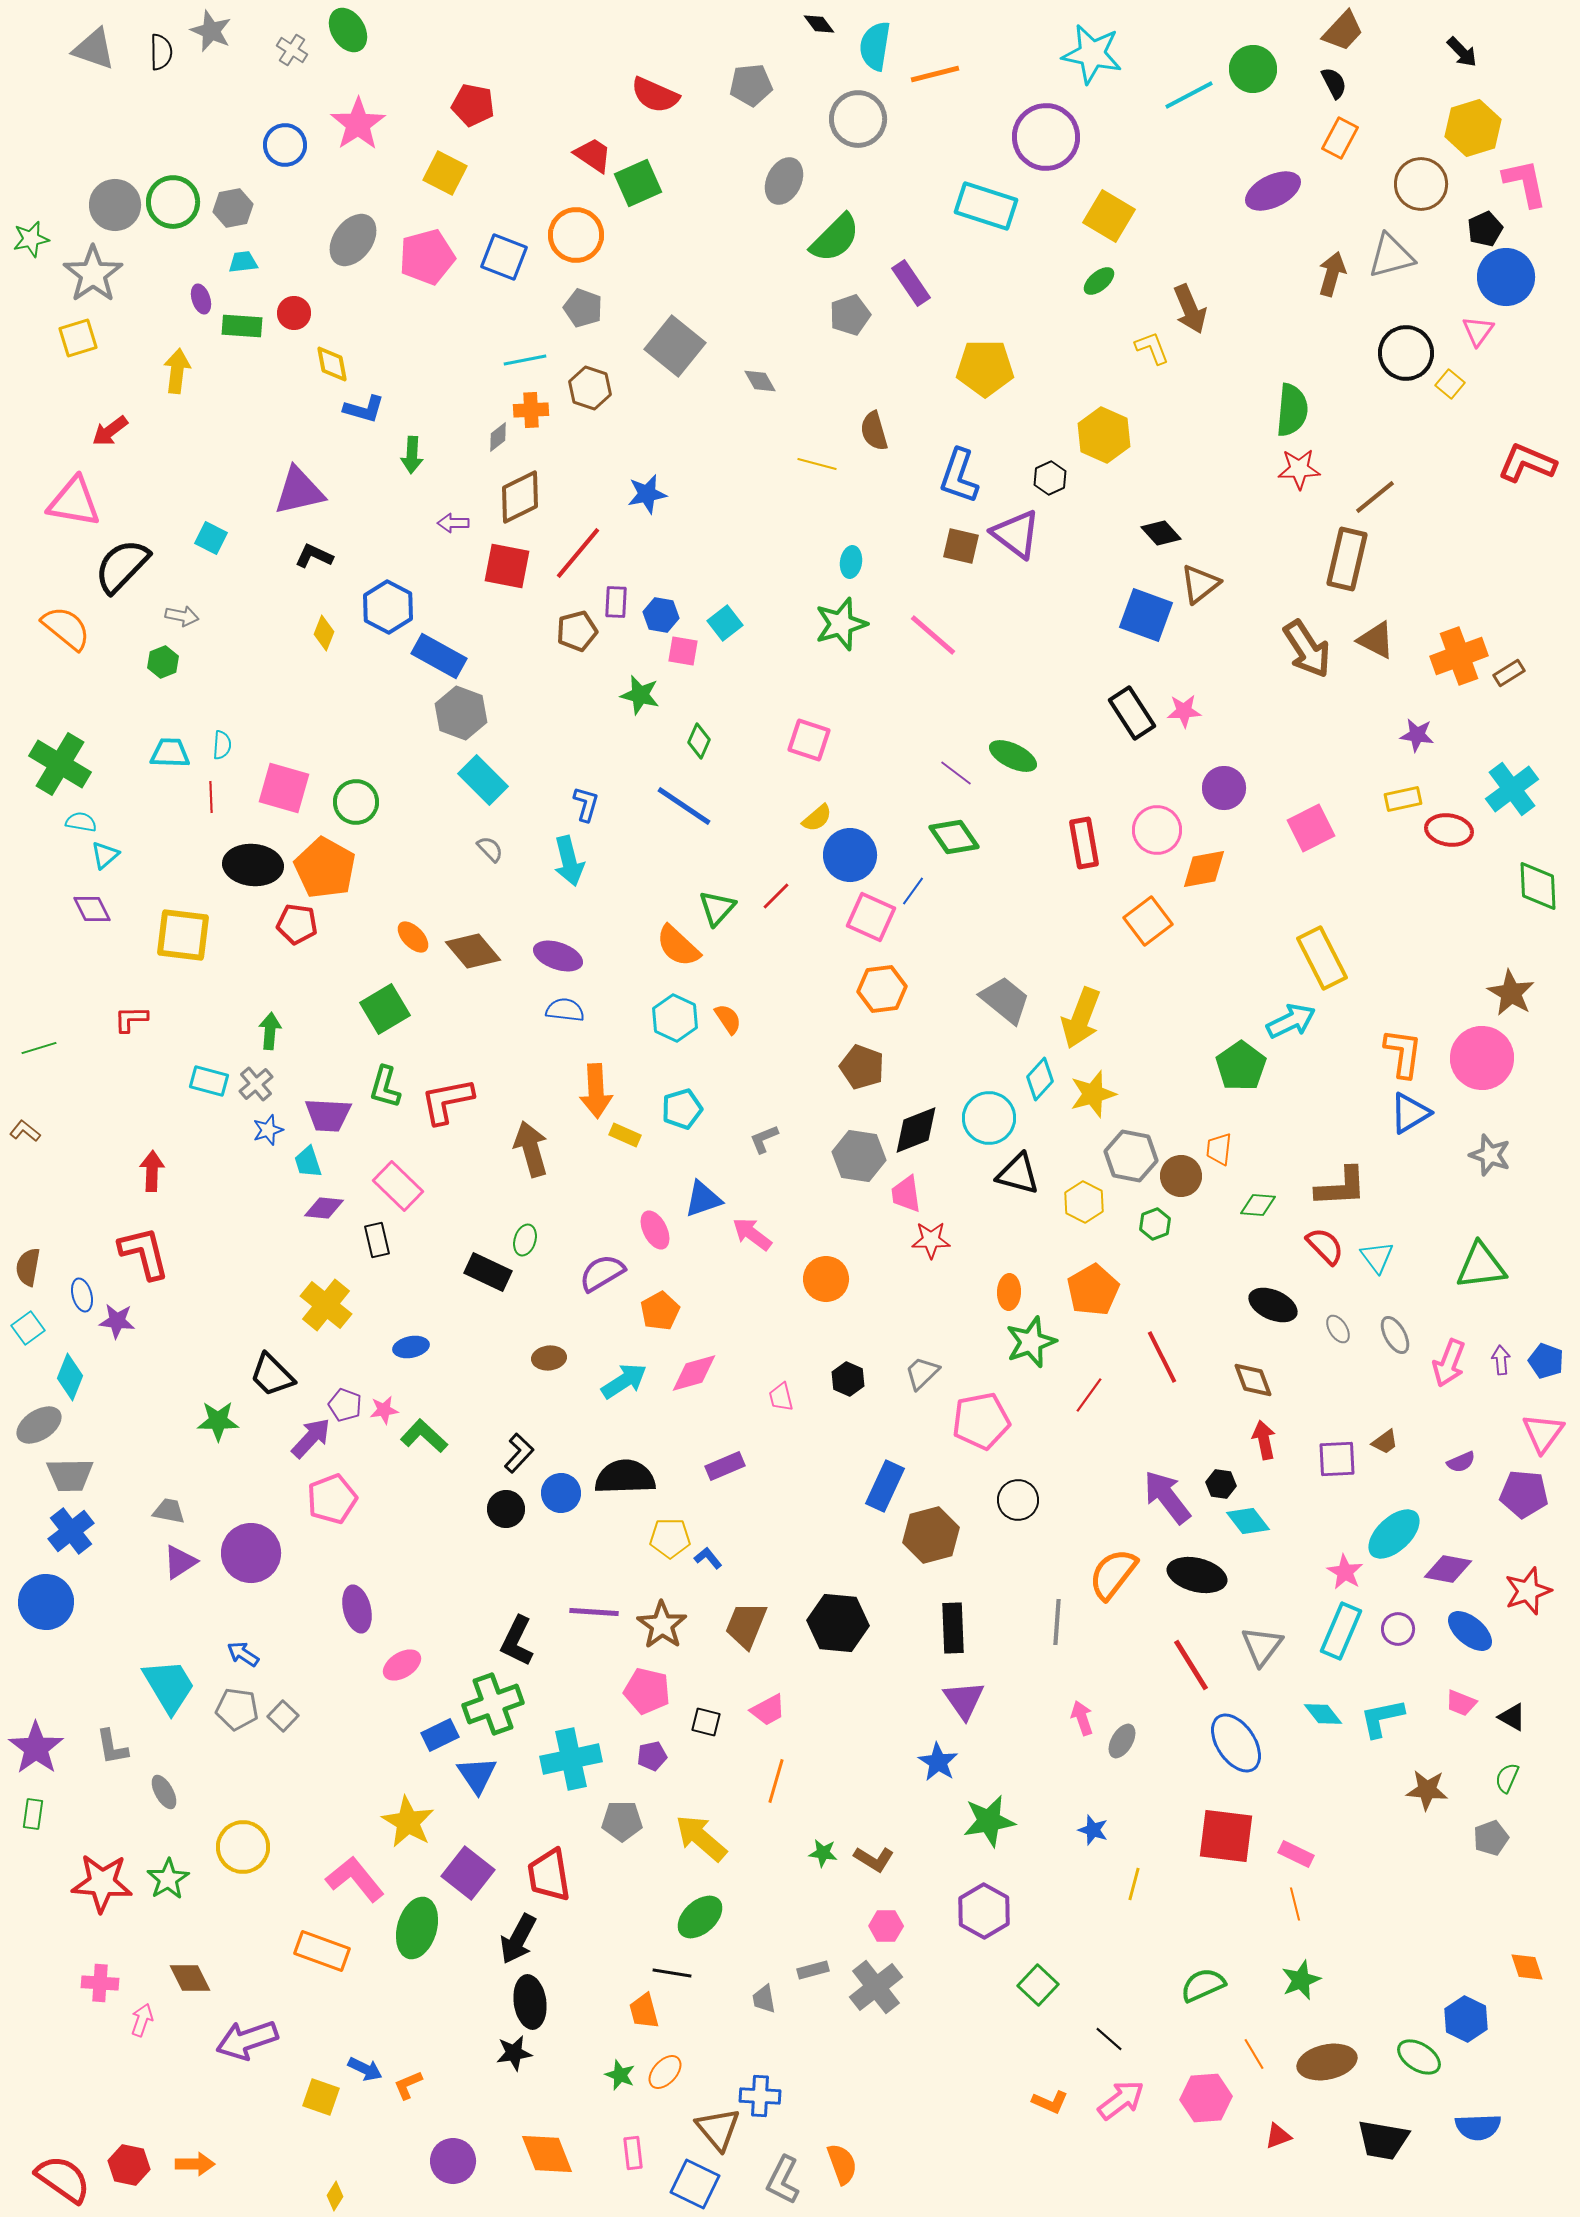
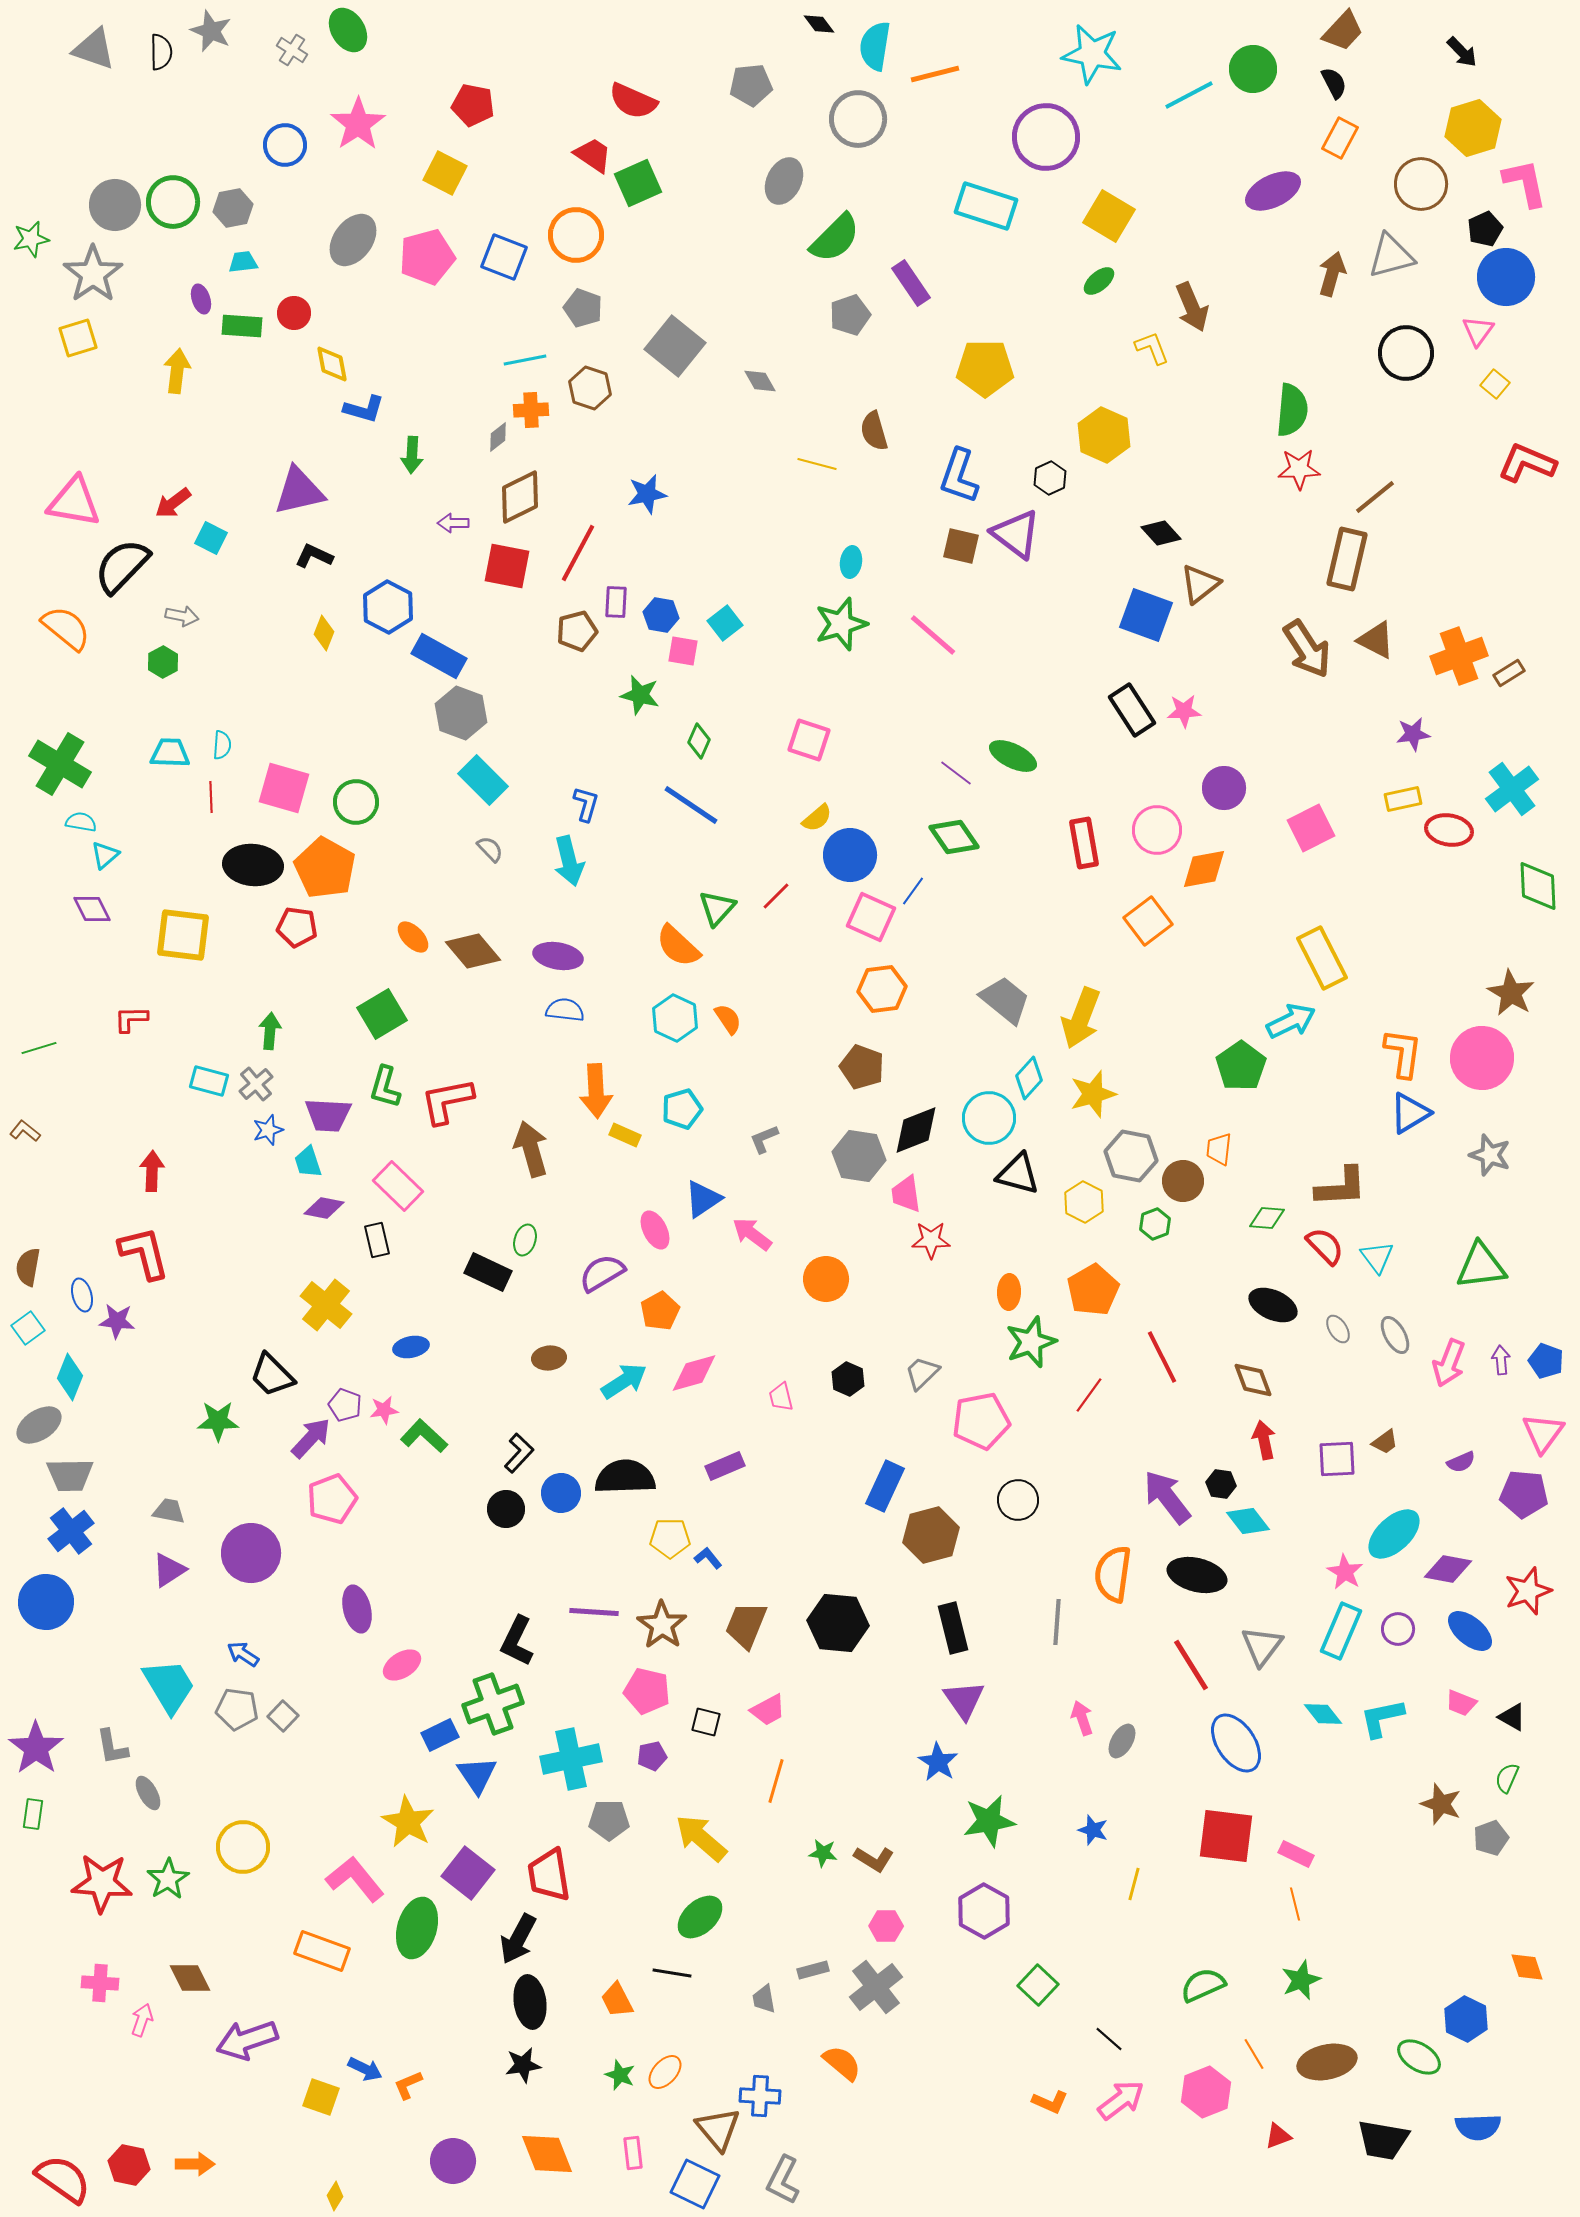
red semicircle at (655, 95): moved 22 px left, 6 px down
brown arrow at (1190, 309): moved 2 px right, 2 px up
yellow square at (1450, 384): moved 45 px right
red arrow at (110, 431): moved 63 px right, 72 px down
red line at (578, 553): rotated 12 degrees counterclockwise
green hexagon at (163, 662): rotated 8 degrees counterclockwise
black rectangle at (1132, 713): moved 3 px up
purple star at (1417, 735): moved 4 px left, 1 px up; rotated 16 degrees counterclockwise
blue line at (684, 806): moved 7 px right, 1 px up
red pentagon at (297, 924): moved 3 px down
purple ellipse at (558, 956): rotated 9 degrees counterclockwise
green square at (385, 1009): moved 3 px left, 5 px down
cyan diamond at (1040, 1079): moved 11 px left, 1 px up
brown circle at (1181, 1176): moved 2 px right, 5 px down
blue triangle at (703, 1199): rotated 15 degrees counterclockwise
green diamond at (1258, 1205): moved 9 px right, 13 px down
purple diamond at (324, 1208): rotated 6 degrees clockwise
purple triangle at (180, 1562): moved 11 px left, 8 px down
orange semicircle at (1113, 1574): rotated 30 degrees counterclockwise
black rectangle at (953, 1628): rotated 12 degrees counterclockwise
brown star at (1427, 1790): moved 14 px right, 14 px down; rotated 15 degrees clockwise
gray ellipse at (164, 1792): moved 16 px left, 1 px down
gray pentagon at (622, 1821): moved 13 px left, 1 px up
orange trapezoid at (644, 2011): moved 27 px left, 11 px up; rotated 12 degrees counterclockwise
black star at (514, 2053): moved 9 px right, 12 px down
pink hexagon at (1206, 2098): moved 6 px up; rotated 18 degrees counterclockwise
orange semicircle at (842, 2164): moved 101 px up; rotated 30 degrees counterclockwise
